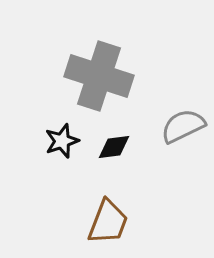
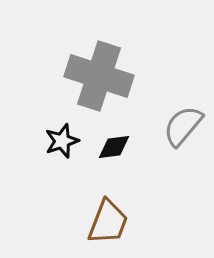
gray semicircle: rotated 24 degrees counterclockwise
